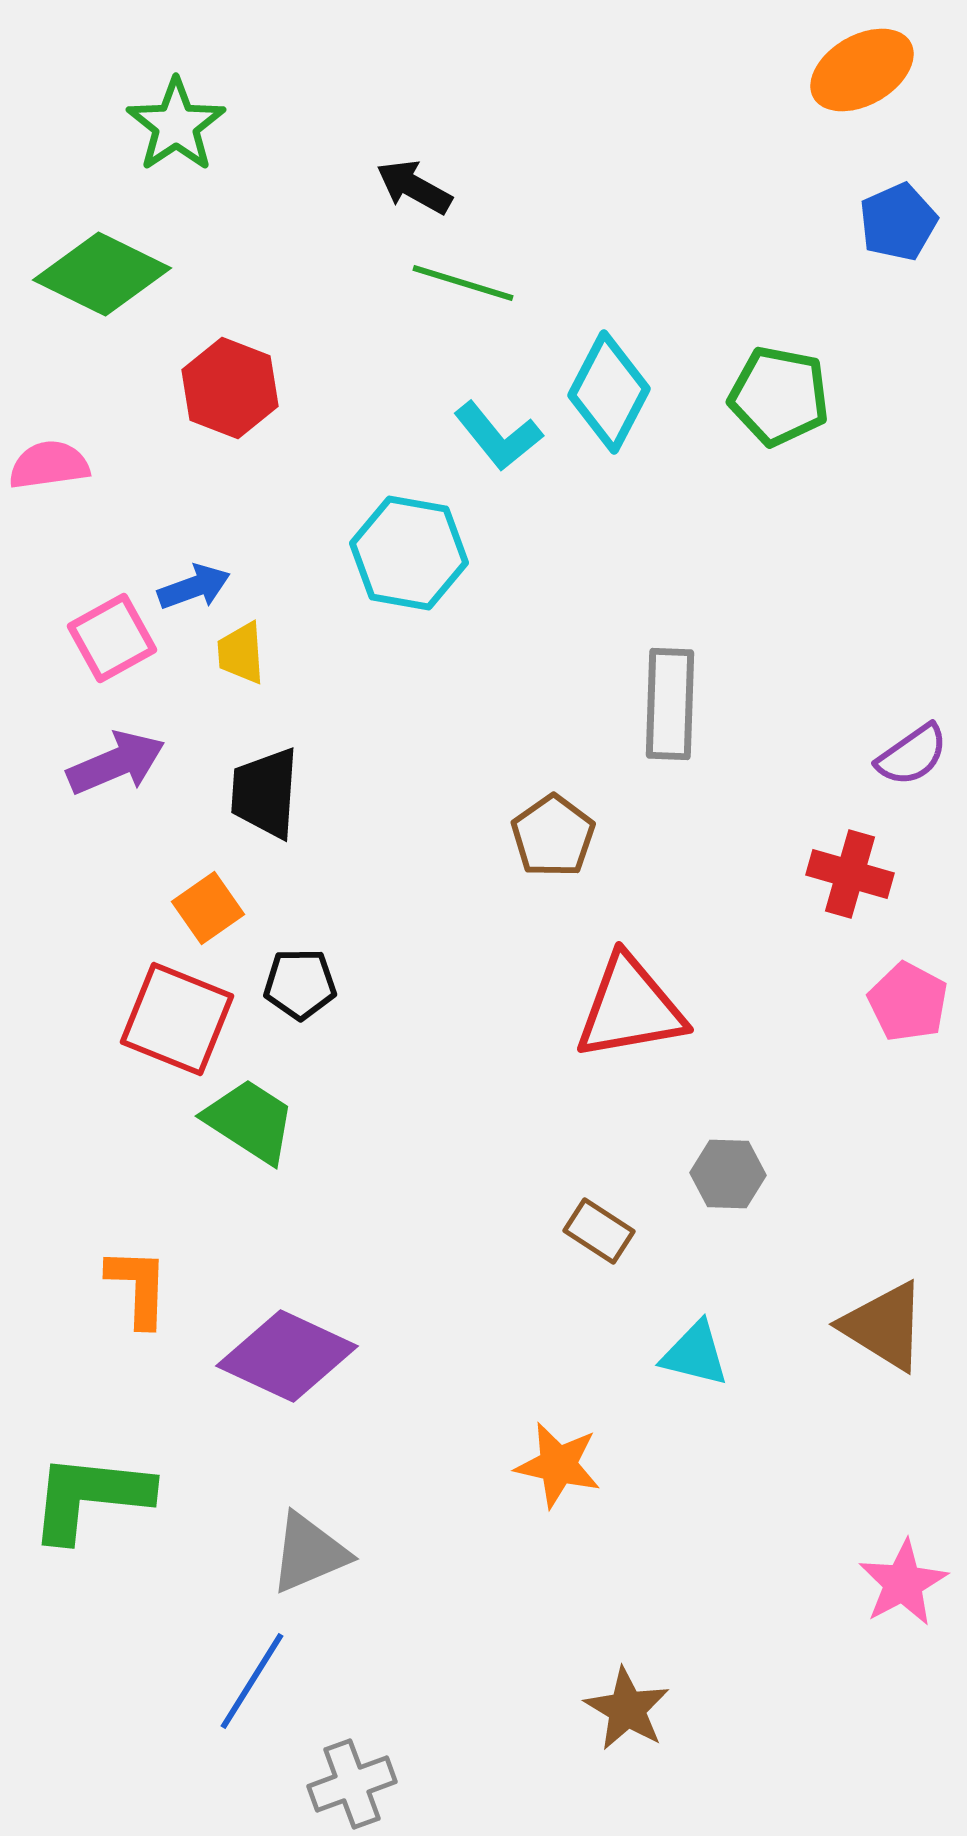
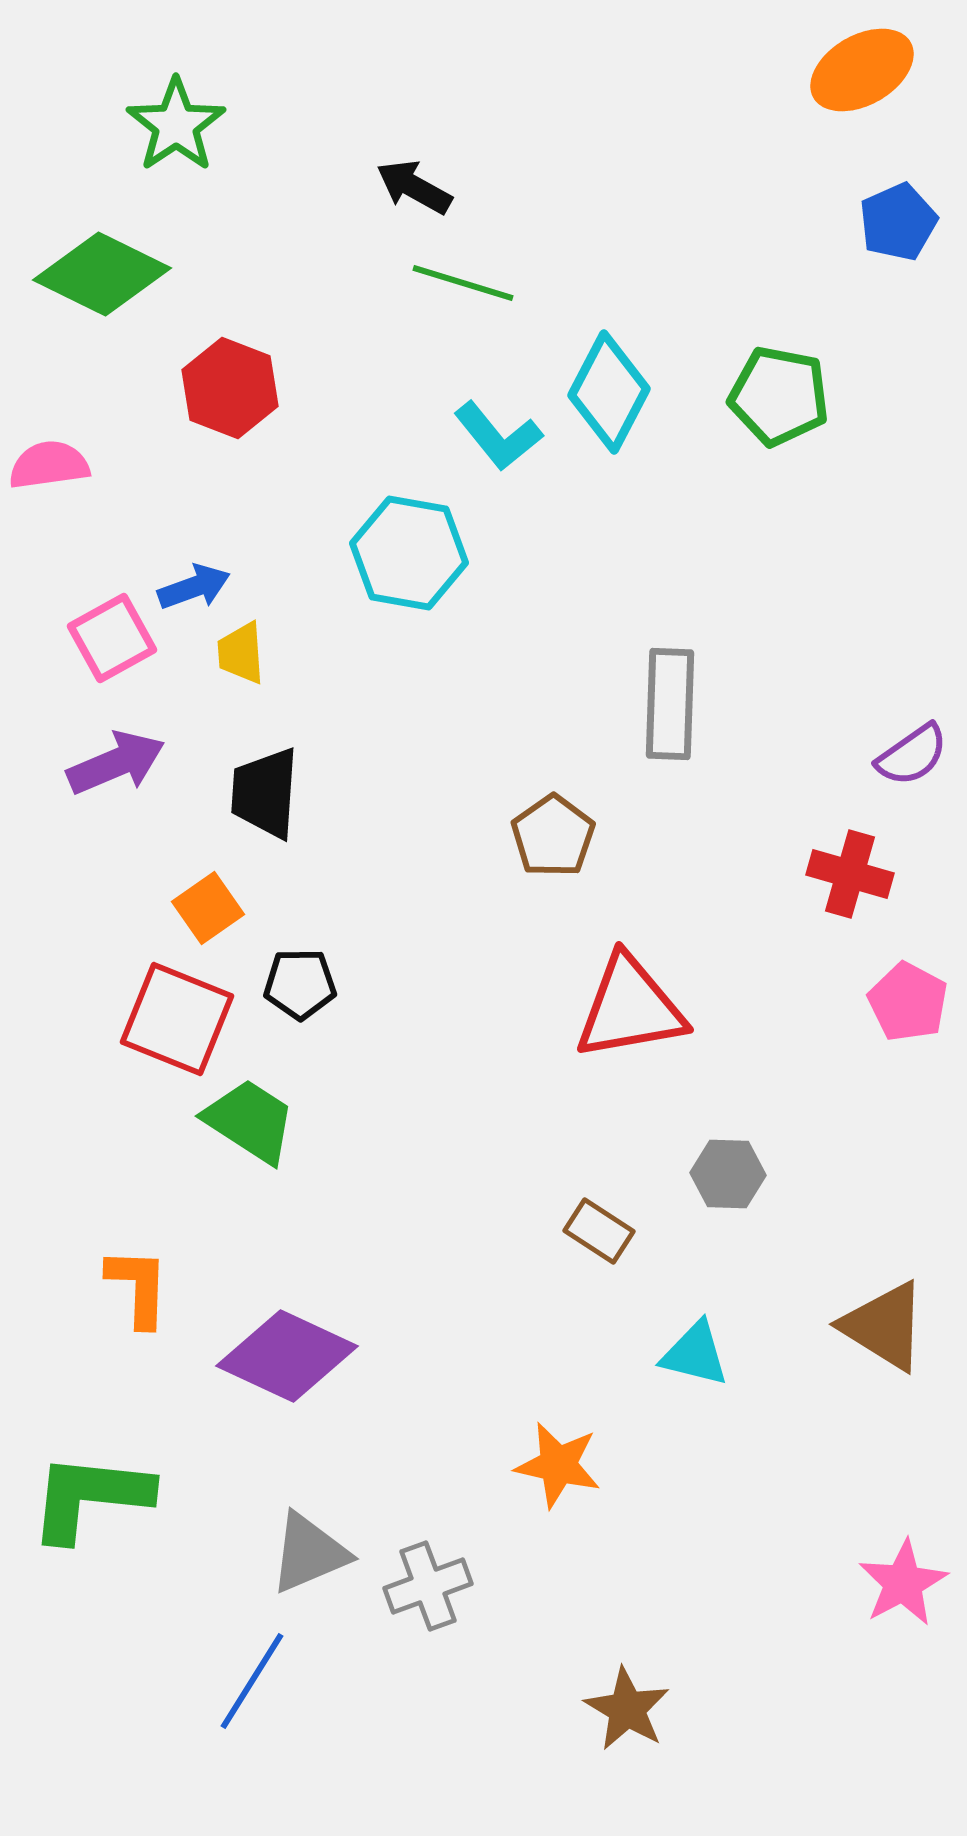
gray cross: moved 76 px right, 198 px up
